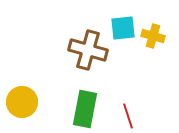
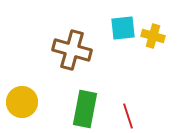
brown cross: moved 16 px left
